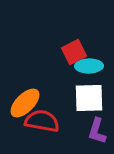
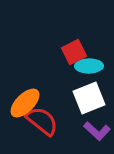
white square: rotated 20 degrees counterclockwise
red semicircle: rotated 28 degrees clockwise
purple L-shape: rotated 64 degrees counterclockwise
